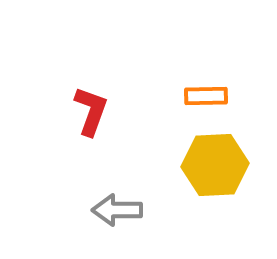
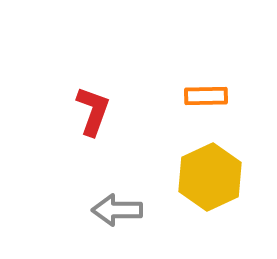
red L-shape: moved 2 px right
yellow hexagon: moved 5 px left, 12 px down; rotated 22 degrees counterclockwise
